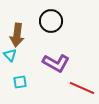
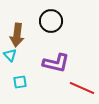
purple L-shape: rotated 16 degrees counterclockwise
